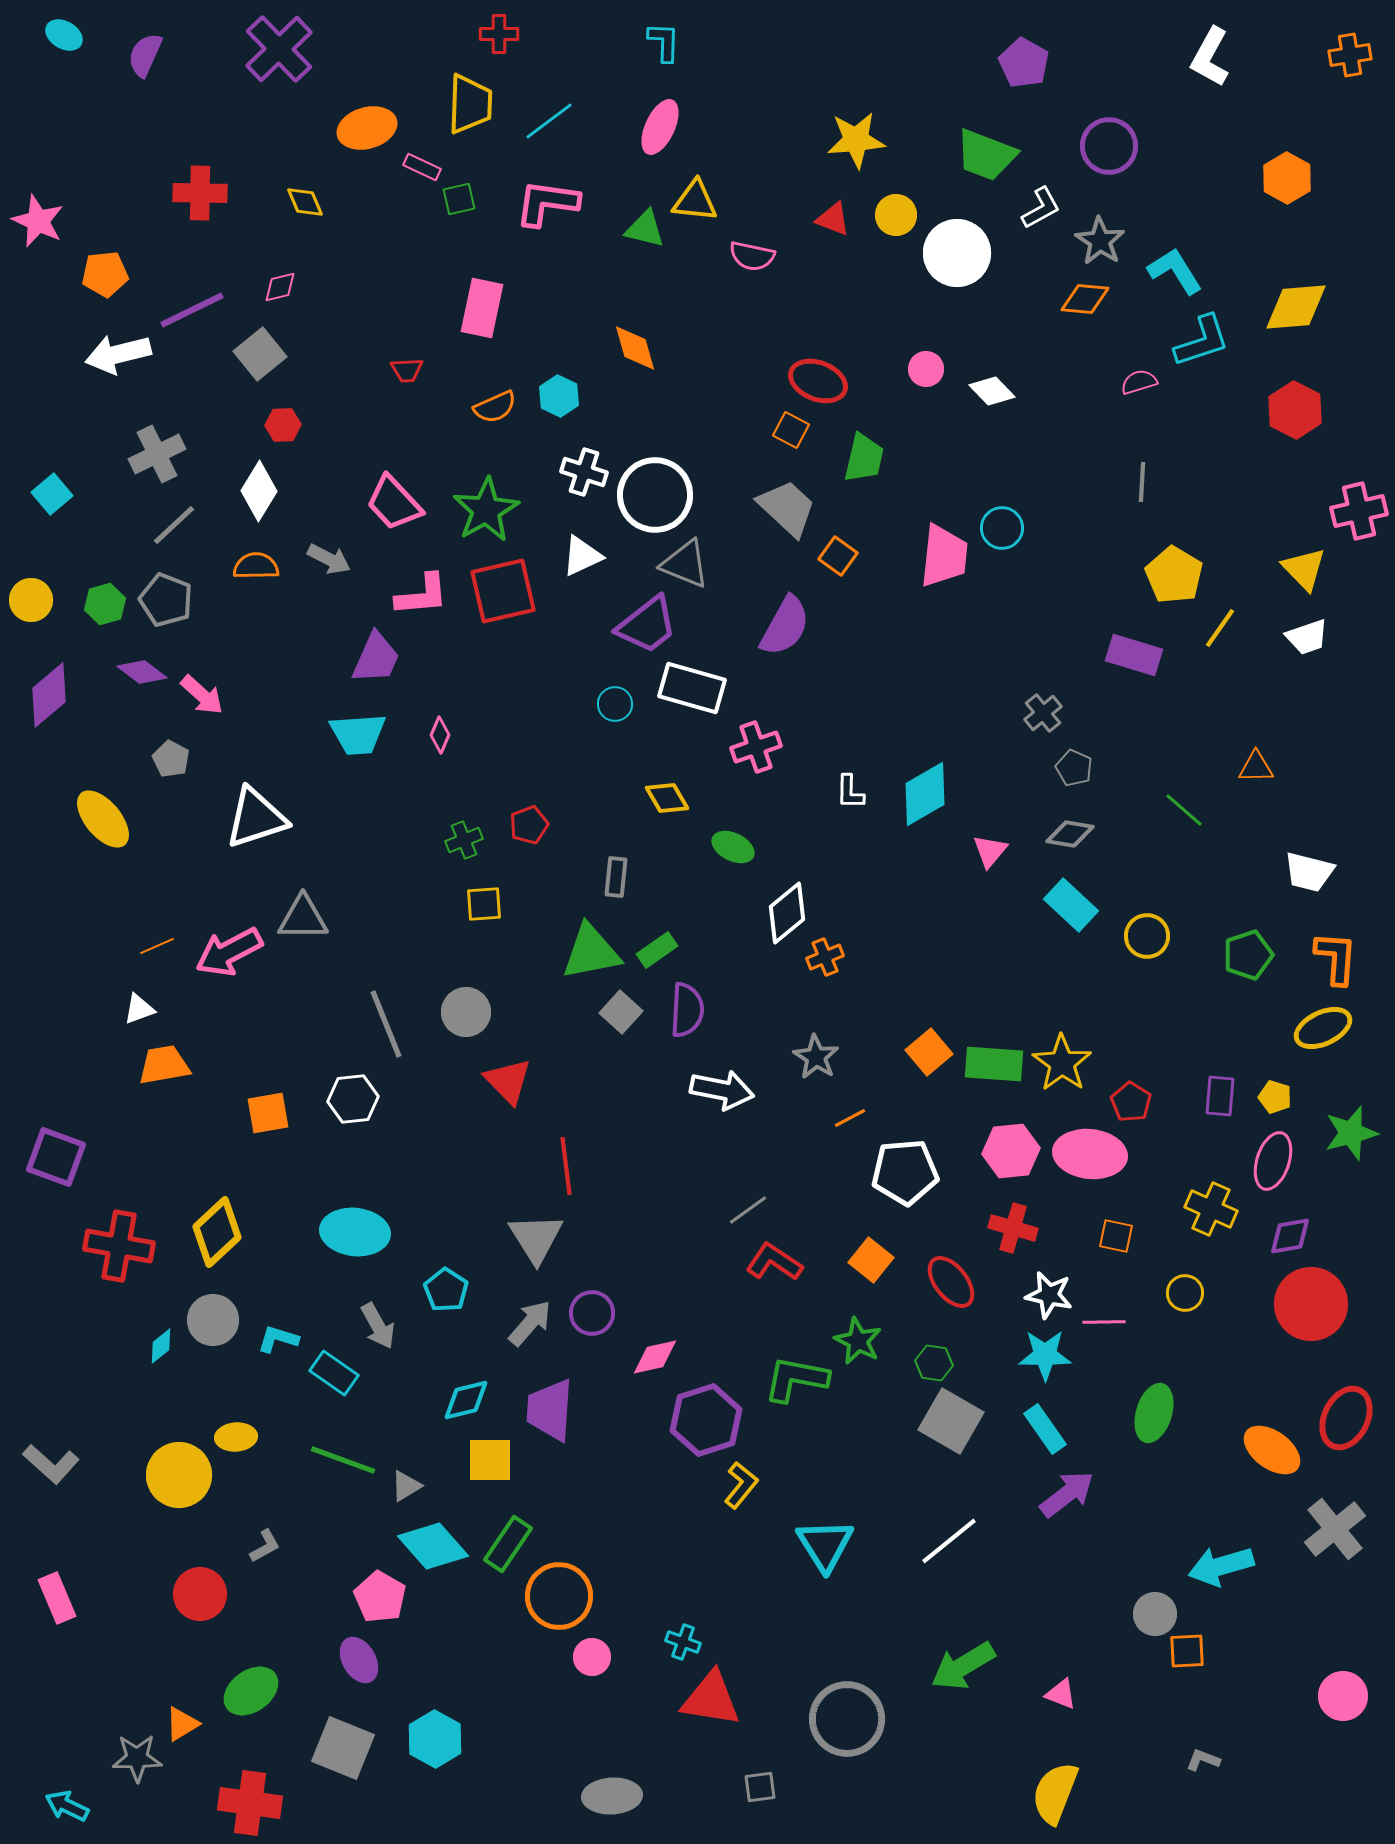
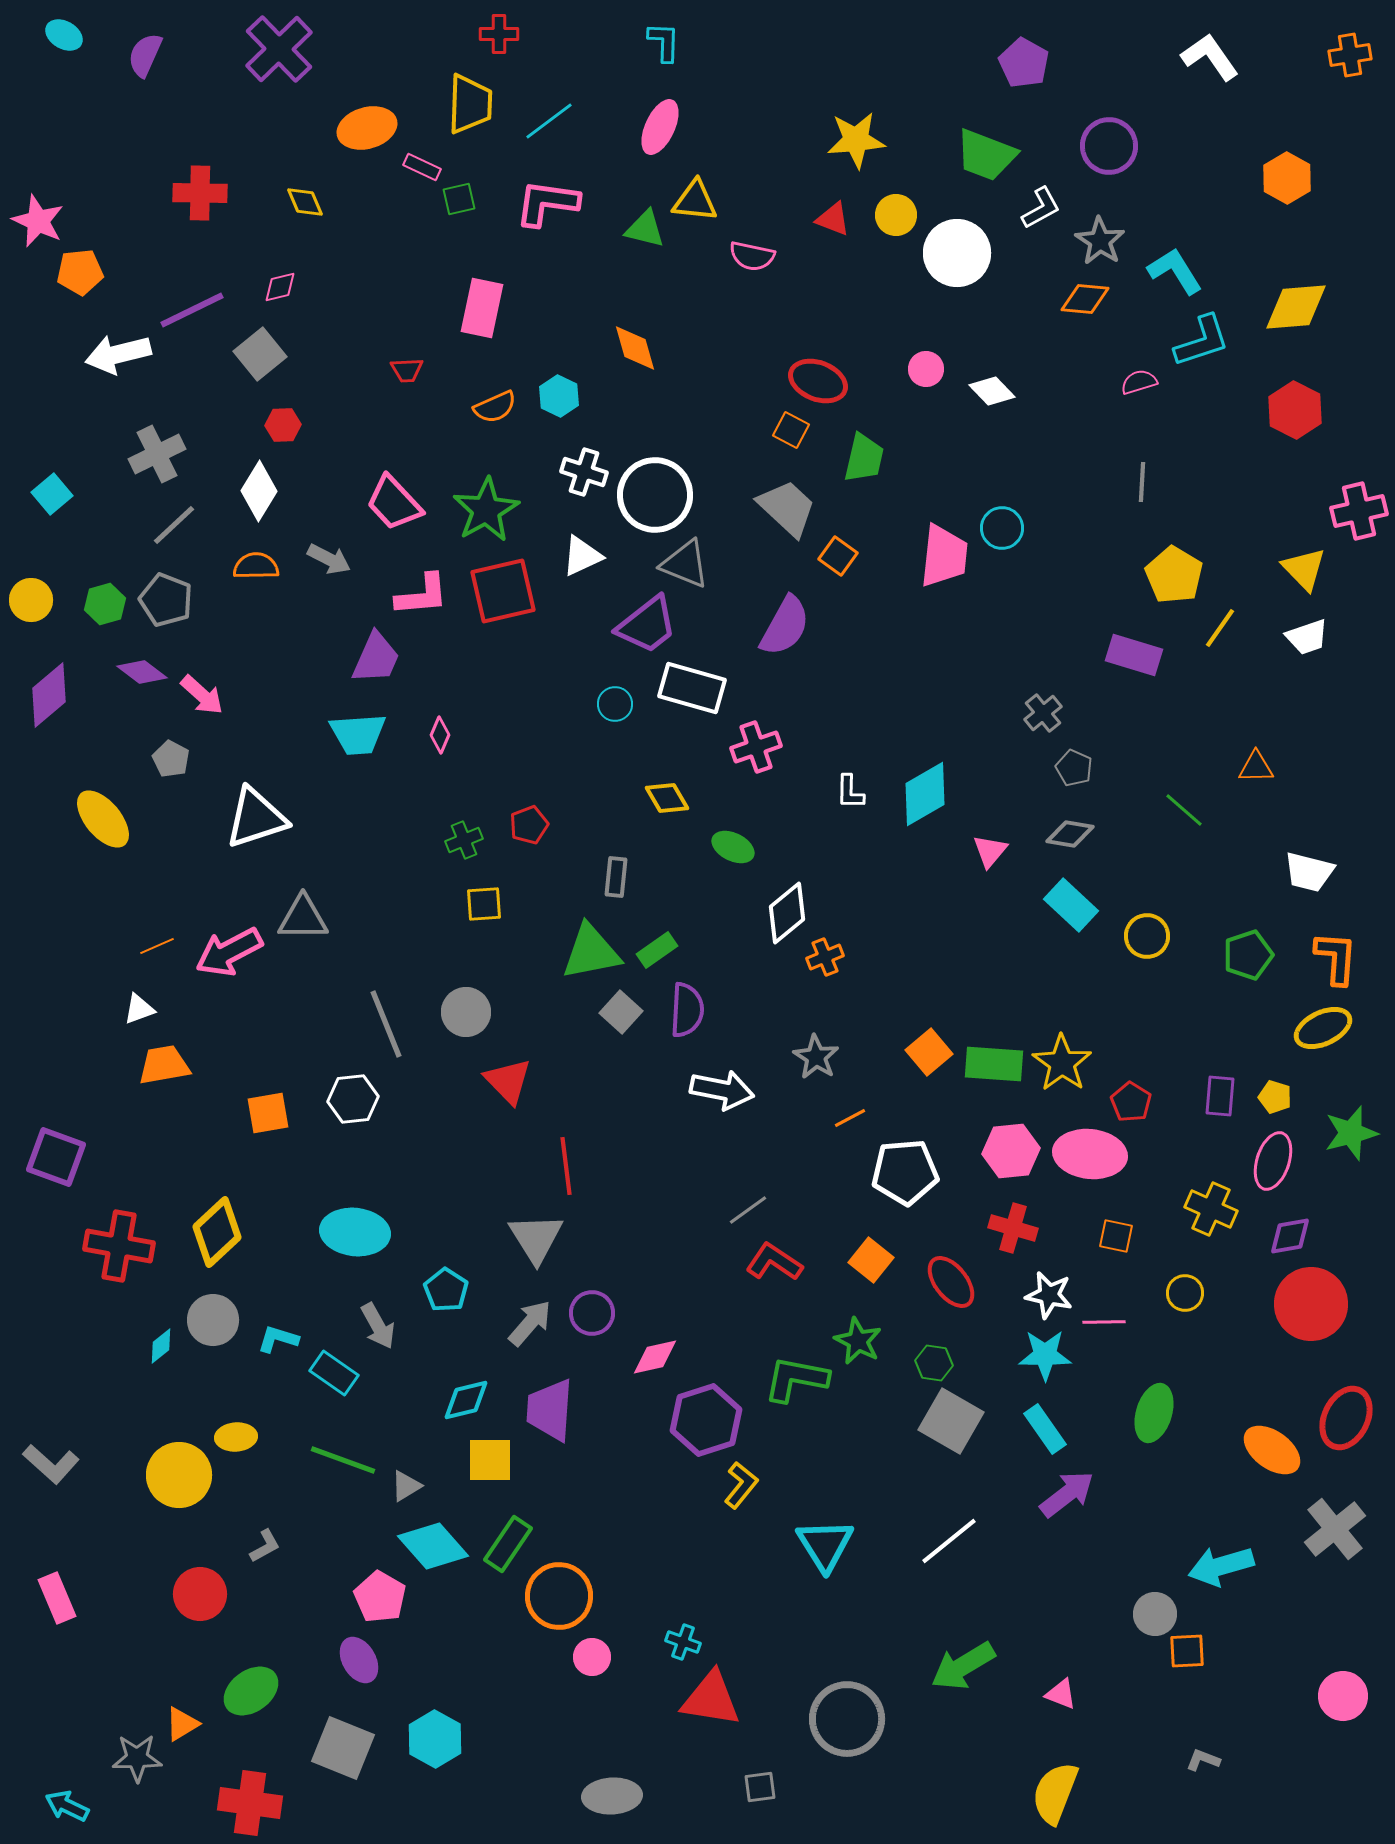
white L-shape at (1210, 57): rotated 116 degrees clockwise
orange pentagon at (105, 274): moved 25 px left, 2 px up
